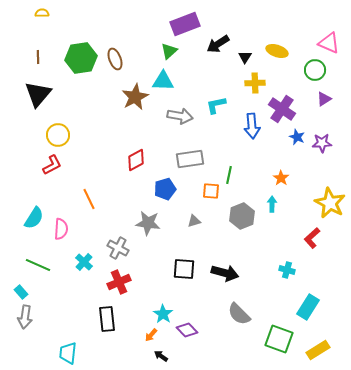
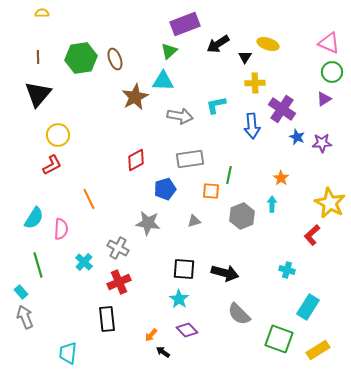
yellow ellipse at (277, 51): moved 9 px left, 7 px up
green circle at (315, 70): moved 17 px right, 2 px down
red L-shape at (312, 238): moved 3 px up
green line at (38, 265): rotated 50 degrees clockwise
cyan star at (163, 314): moved 16 px right, 15 px up
gray arrow at (25, 317): rotated 150 degrees clockwise
black arrow at (161, 356): moved 2 px right, 4 px up
